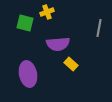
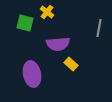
yellow cross: rotated 32 degrees counterclockwise
purple ellipse: moved 4 px right
